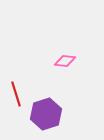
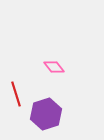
pink diamond: moved 11 px left, 6 px down; rotated 45 degrees clockwise
